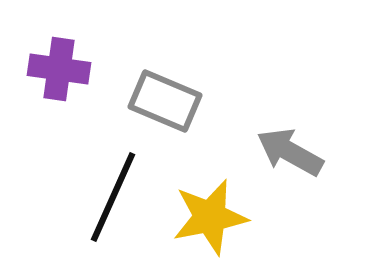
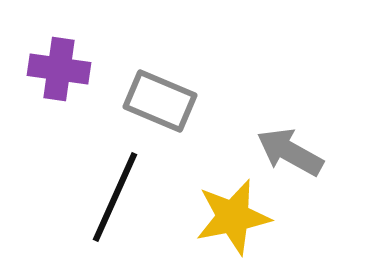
gray rectangle: moved 5 px left
black line: moved 2 px right
yellow star: moved 23 px right
